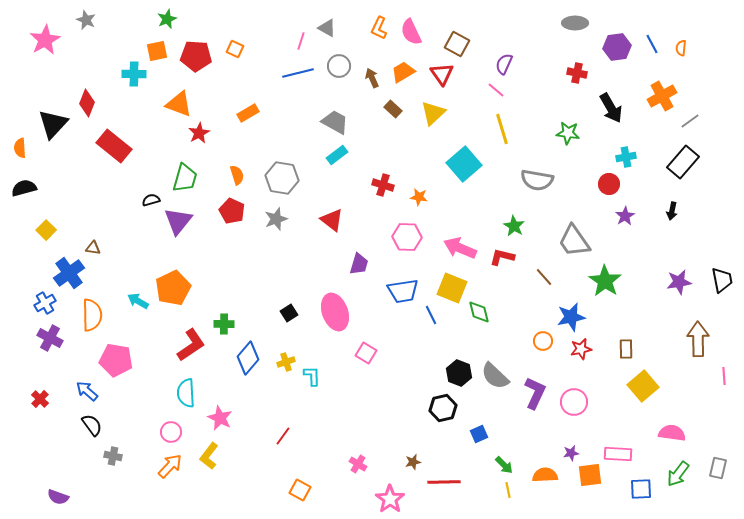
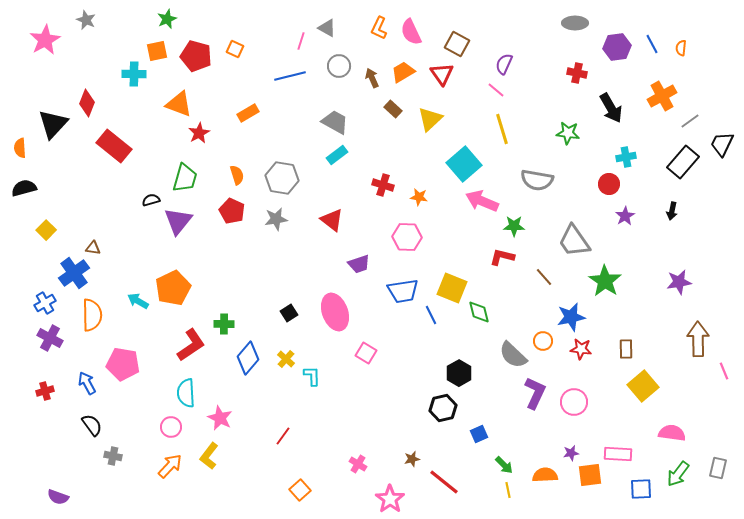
red pentagon at (196, 56): rotated 12 degrees clockwise
blue line at (298, 73): moved 8 px left, 3 px down
yellow triangle at (433, 113): moved 3 px left, 6 px down
gray star at (276, 219): rotated 10 degrees clockwise
green star at (514, 226): rotated 30 degrees counterclockwise
pink arrow at (460, 248): moved 22 px right, 47 px up
purple trapezoid at (359, 264): rotated 55 degrees clockwise
blue cross at (69, 273): moved 5 px right
black trapezoid at (722, 280): moved 136 px up; rotated 144 degrees counterclockwise
red star at (581, 349): rotated 20 degrees clockwise
pink pentagon at (116, 360): moved 7 px right, 4 px down
yellow cross at (286, 362): moved 3 px up; rotated 30 degrees counterclockwise
black hexagon at (459, 373): rotated 10 degrees clockwise
gray semicircle at (495, 376): moved 18 px right, 21 px up
pink line at (724, 376): moved 5 px up; rotated 18 degrees counterclockwise
blue arrow at (87, 391): moved 8 px up; rotated 20 degrees clockwise
red cross at (40, 399): moved 5 px right, 8 px up; rotated 30 degrees clockwise
pink circle at (171, 432): moved 5 px up
brown star at (413, 462): moved 1 px left, 3 px up
red line at (444, 482): rotated 40 degrees clockwise
orange square at (300, 490): rotated 20 degrees clockwise
